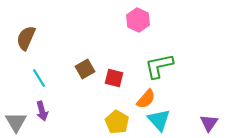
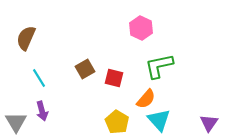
pink hexagon: moved 3 px right, 8 px down
